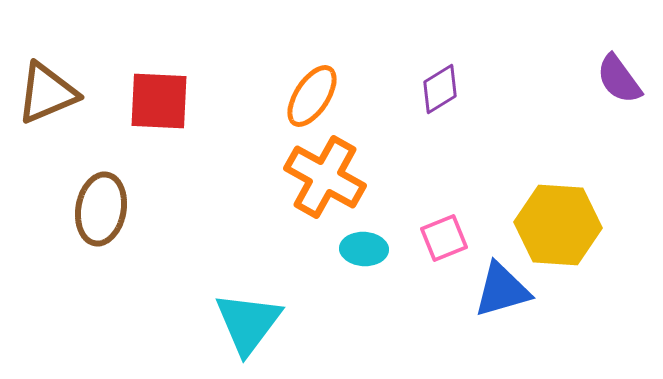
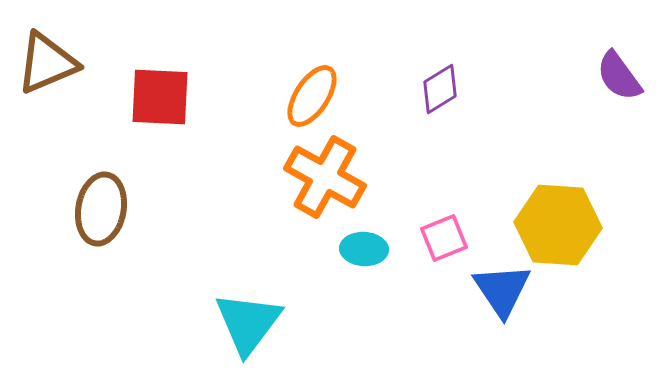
purple semicircle: moved 3 px up
brown triangle: moved 30 px up
red square: moved 1 px right, 4 px up
blue triangle: rotated 48 degrees counterclockwise
